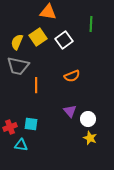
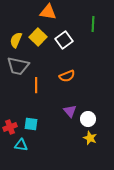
green line: moved 2 px right
yellow square: rotated 12 degrees counterclockwise
yellow semicircle: moved 1 px left, 2 px up
orange semicircle: moved 5 px left
